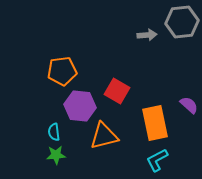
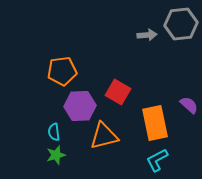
gray hexagon: moved 1 px left, 2 px down
red square: moved 1 px right, 1 px down
purple hexagon: rotated 8 degrees counterclockwise
green star: rotated 12 degrees counterclockwise
